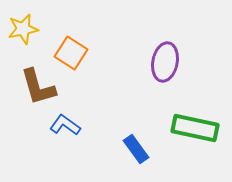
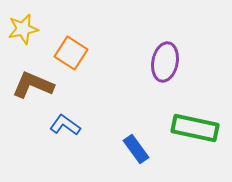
brown L-shape: moved 5 px left, 2 px up; rotated 129 degrees clockwise
